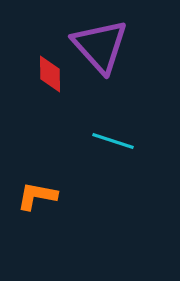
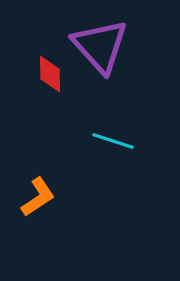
orange L-shape: moved 1 px right, 1 px down; rotated 135 degrees clockwise
